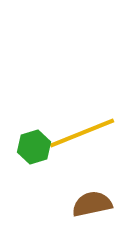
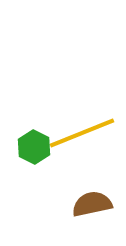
green hexagon: rotated 16 degrees counterclockwise
